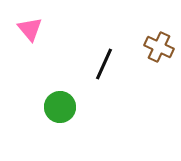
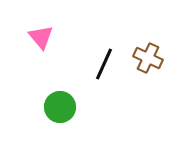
pink triangle: moved 11 px right, 8 px down
brown cross: moved 11 px left, 11 px down
